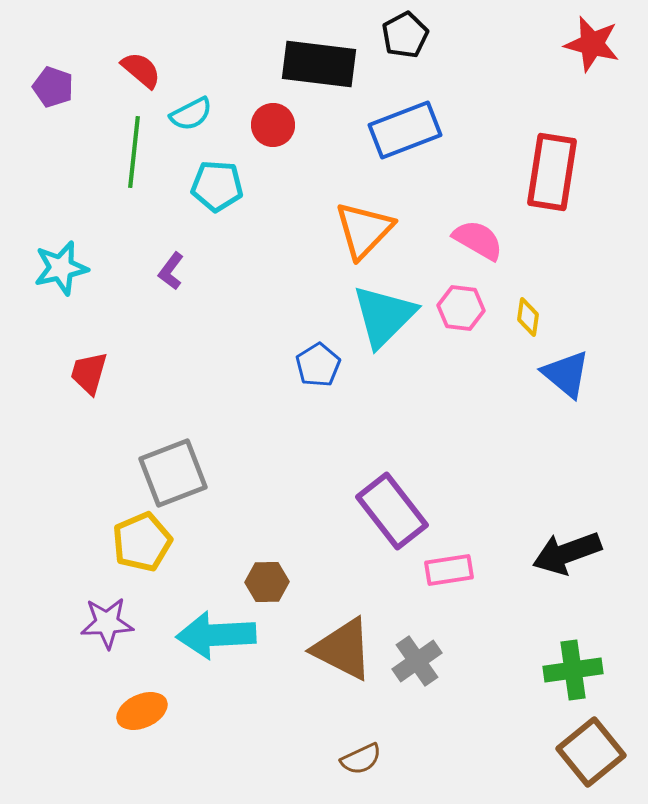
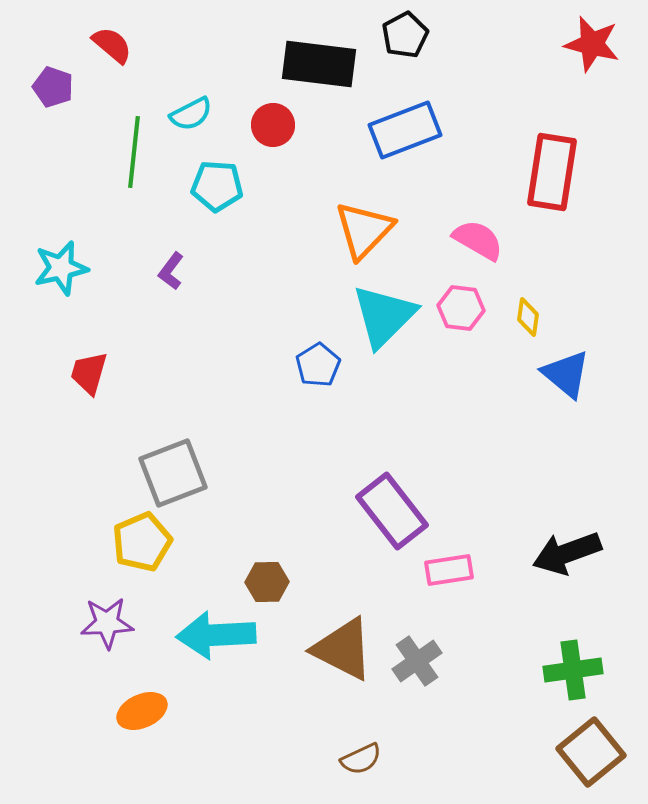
red semicircle: moved 29 px left, 25 px up
